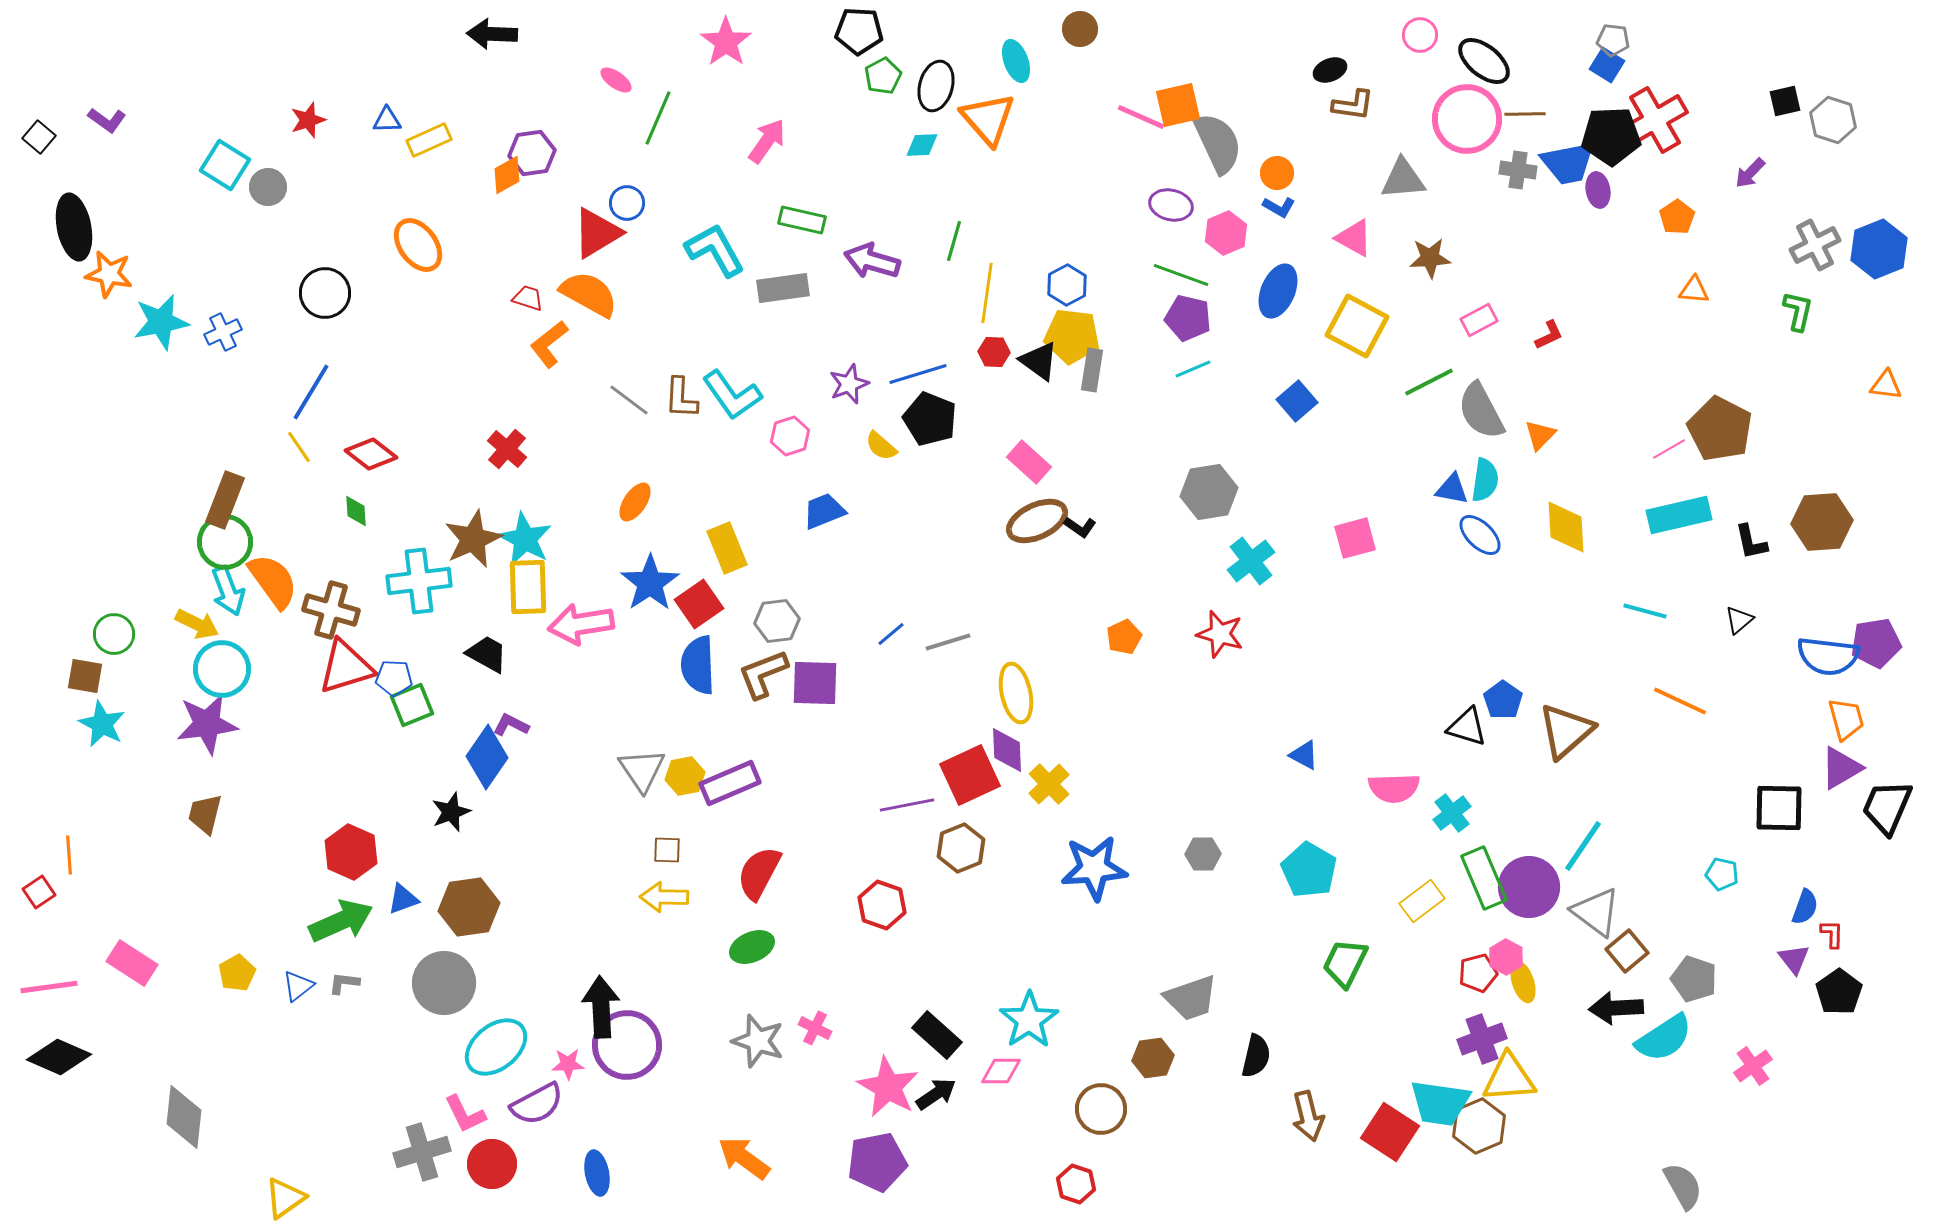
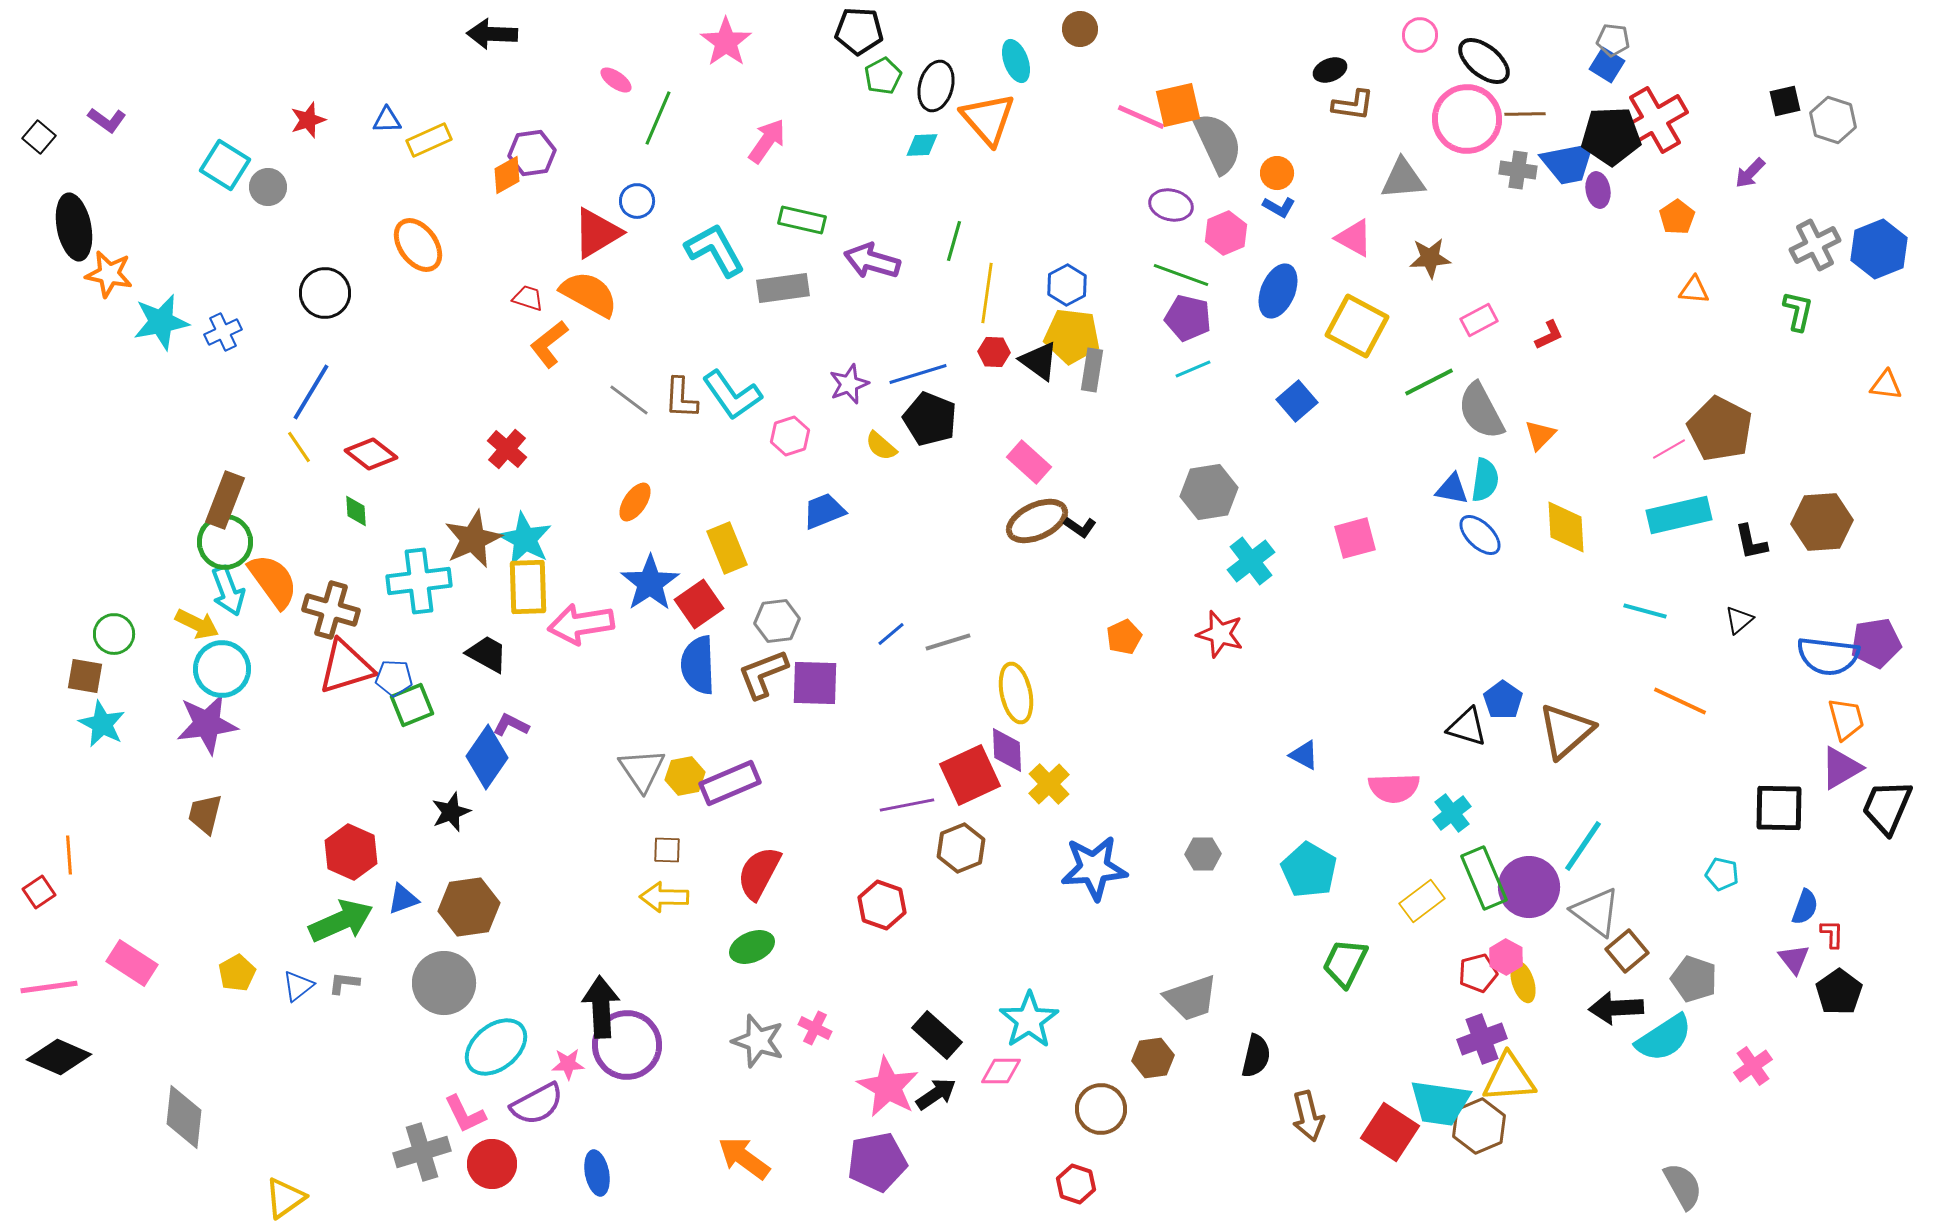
blue circle at (627, 203): moved 10 px right, 2 px up
